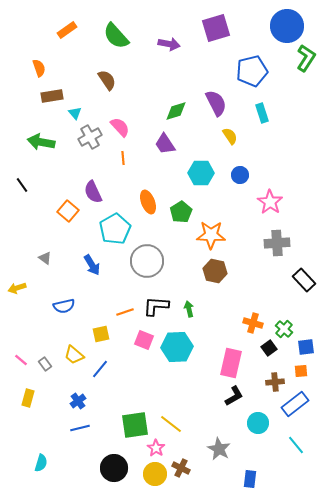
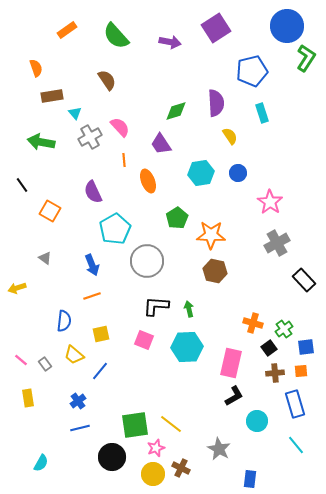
purple square at (216, 28): rotated 16 degrees counterclockwise
purple arrow at (169, 44): moved 1 px right, 2 px up
orange semicircle at (39, 68): moved 3 px left
purple semicircle at (216, 103): rotated 24 degrees clockwise
purple trapezoid at (165, 144): moved 4 px left
orange line at (123, 158): moved 1 px right, 2 px down
cyan hexagon at (201, 173): rotated 10 degrees counterclockwise
blue circle at (240, 175): moved 2 px left, 2 px up
orange ellipse at (148, 202): moved 21 px up
orange square at (68, 211): moved 18 px left; rotated 10 degrees counterclockwise
green pentagon at (181, 212): moved 4 px left, 6 px down
gray cross at (277, 243): rotated 25 degrees counterclockwise
blue arrow at (92, 265): rotated 10 degrees clockwise
blue semicircle at (64, 306): moved 15 px down; rotated 70 degrees counterclockwise
orange line at (125, 312): moved 33 px left, 16 px up
green cross at (284, 329): rotated 12 degrees clockwise
cyan hexagon at (177, 347): moved 10 px right
blue line at (100, 369): moved 2 px down
brown cross at (275, 382): moved 9 px up
yellow rectangle at (28, 398): rotated 24 degrees counterclockwise
blue rectangle at (295, 404): rotated 68 degrees counterclockwise
cyan circle at (258, 423): moved 1 px left, 2 px up
pink star at (156, 448): rotated 18 degrees clockwise
cyan semicircle at (41, 463): rotated 12 degrees clockwise
black circle at (114, 468): moved 2 px left, 11 px up
yellow circle at (155, 474): moved 2 px left
